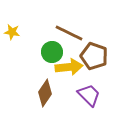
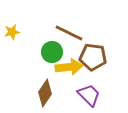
yellow star: rotated 21 degrees counterclockwise
brown pentagon: moved 1 px left, 1 px down; rotated 12 degrees counterclockwise
